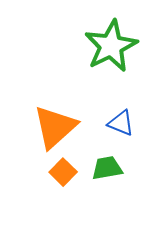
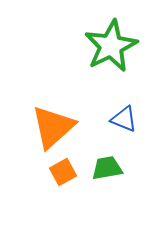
blue triangle: moved 3 px right, 4 px up
orange triangle: moved 2 px left
orange square: rotated 16 degrees clockwise
